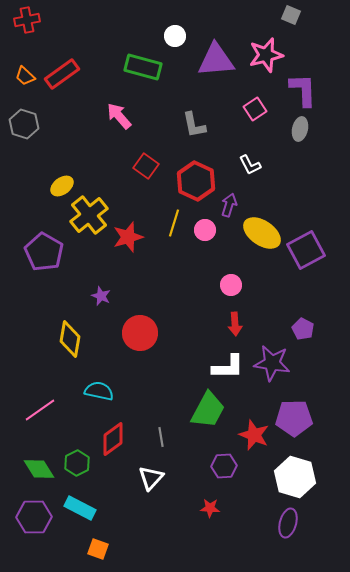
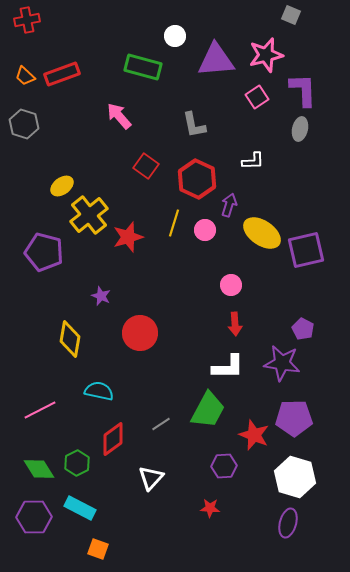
red rectangle at (62, 74): rotated 16 degrees clockwise
pink square at (255, 109): moved 2 px right, 12 px up
white L-shape at (250, 165): moved 3 px right, 4 px up; rotated 65 degrees counterclockwise
red hexagon at (196, 181): moved 1 px right, 2 px up
purple square at (306, 250): rotated 15 degrees clockwise
purple pentagon at (44, 252): rotated 15 degrees counterclockwise
purple star at (272, 363): moved 10 px right
pink line at (40, 410): rotated 8 degrees clockwise
gray line at (161, 437): moved 13 px up; rotated 66 degrees clockwise
